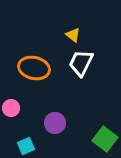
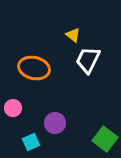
white trapezoid: moved 7 px right, 3 px up
pink circle: moved 2 px right
cyan square: moved 5 px right, 4 px up
